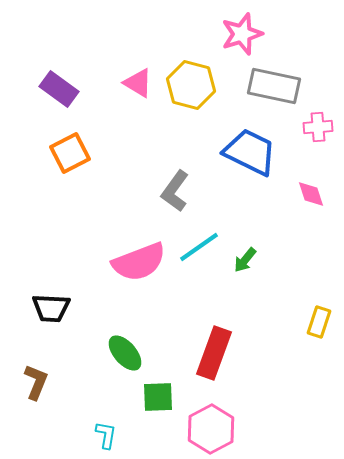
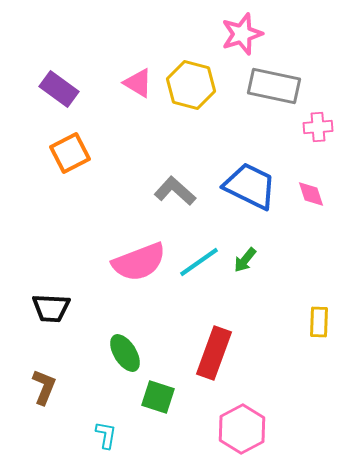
blue trapezoid: moved 34 px down
gray L-shape: rotated 96 degrees clockwise
cyan line: moved 15 px down
yellow rectangle: rotated 16 degrees counterclockwise
green ellipse: rotated 9 degrees clockwise
brown L-shape: moved 8 px right, 5 px down
green square: rotated 20 degrees clockwise
pink hexagon: moved 31 px right
